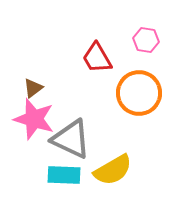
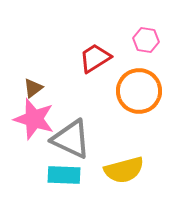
red trapezoid: moved 2 px left; rotated 88 degrees clockwise
orange circle: moved 2 px up
yellow semicircle: moved 11 px right; rotated 15 degrees clockwise
